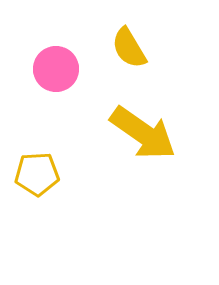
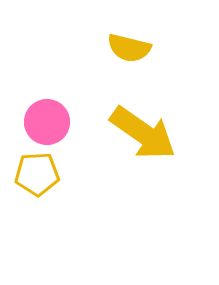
yellow semicircle: rotated 45 degrees counterclockwise
pink circle: moved 9 px left, 53 px down
